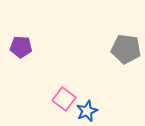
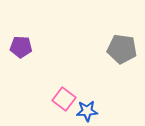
gray pentagon: moved 4 px left
blue star: rotated 20 degrees clockwise
